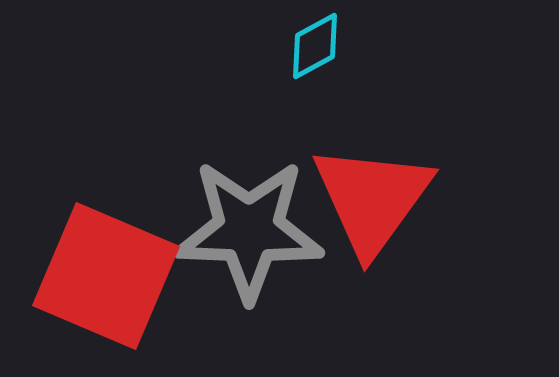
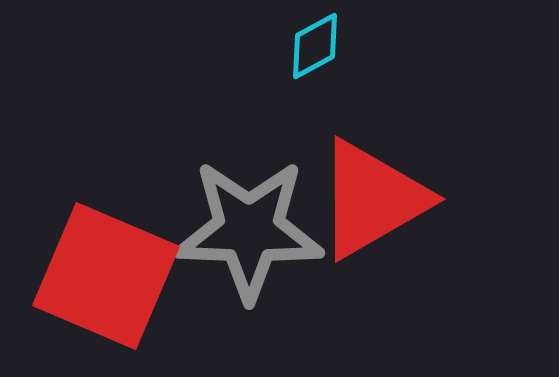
red triangle: rotated 24 degrees clockwise
